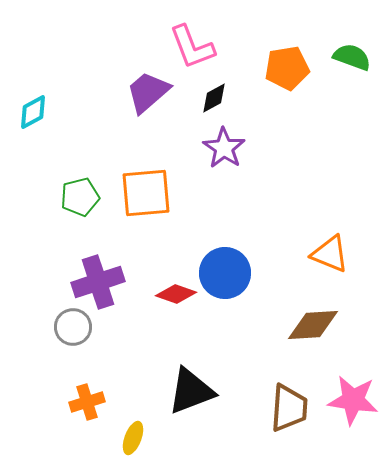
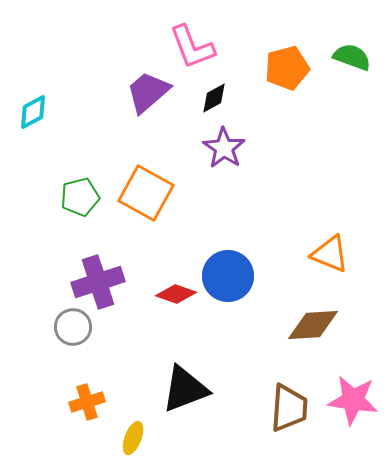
orange pentagon: rotated 6 degrees counterclockwise
orange square: rotated 34 degrees clockwise
blue circle: moved 3 px right, 3 px down
black triangle: moved 6 px left, 2 px up
